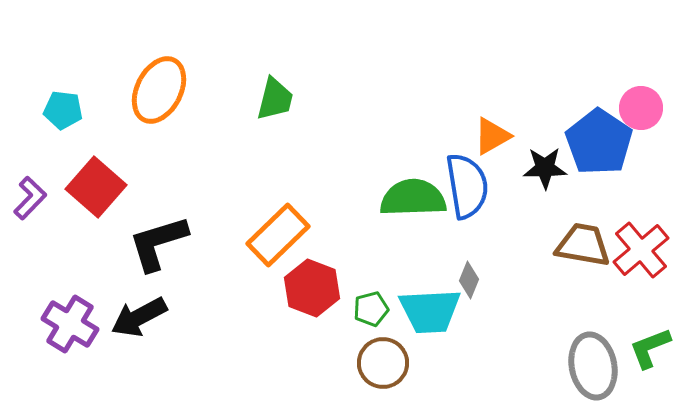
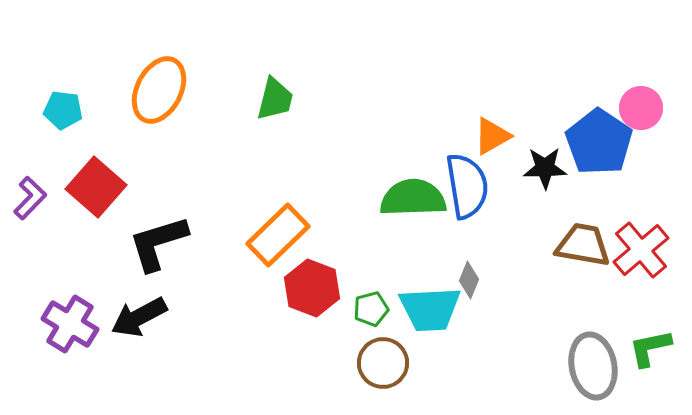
cyan trapezoid: moved 2 px up
green L-shape: rotated 9 degrees clockwise
